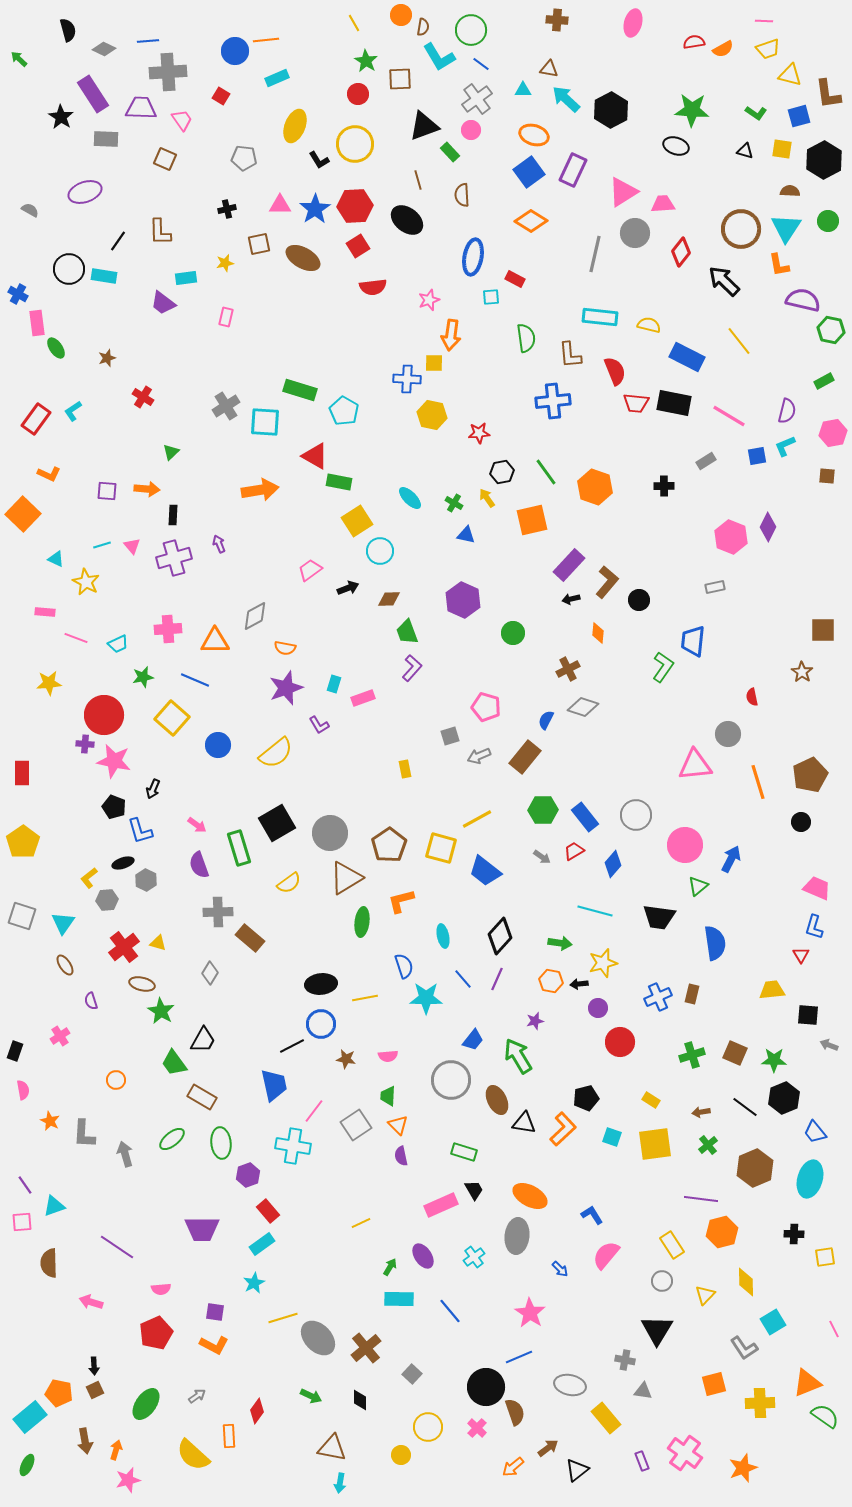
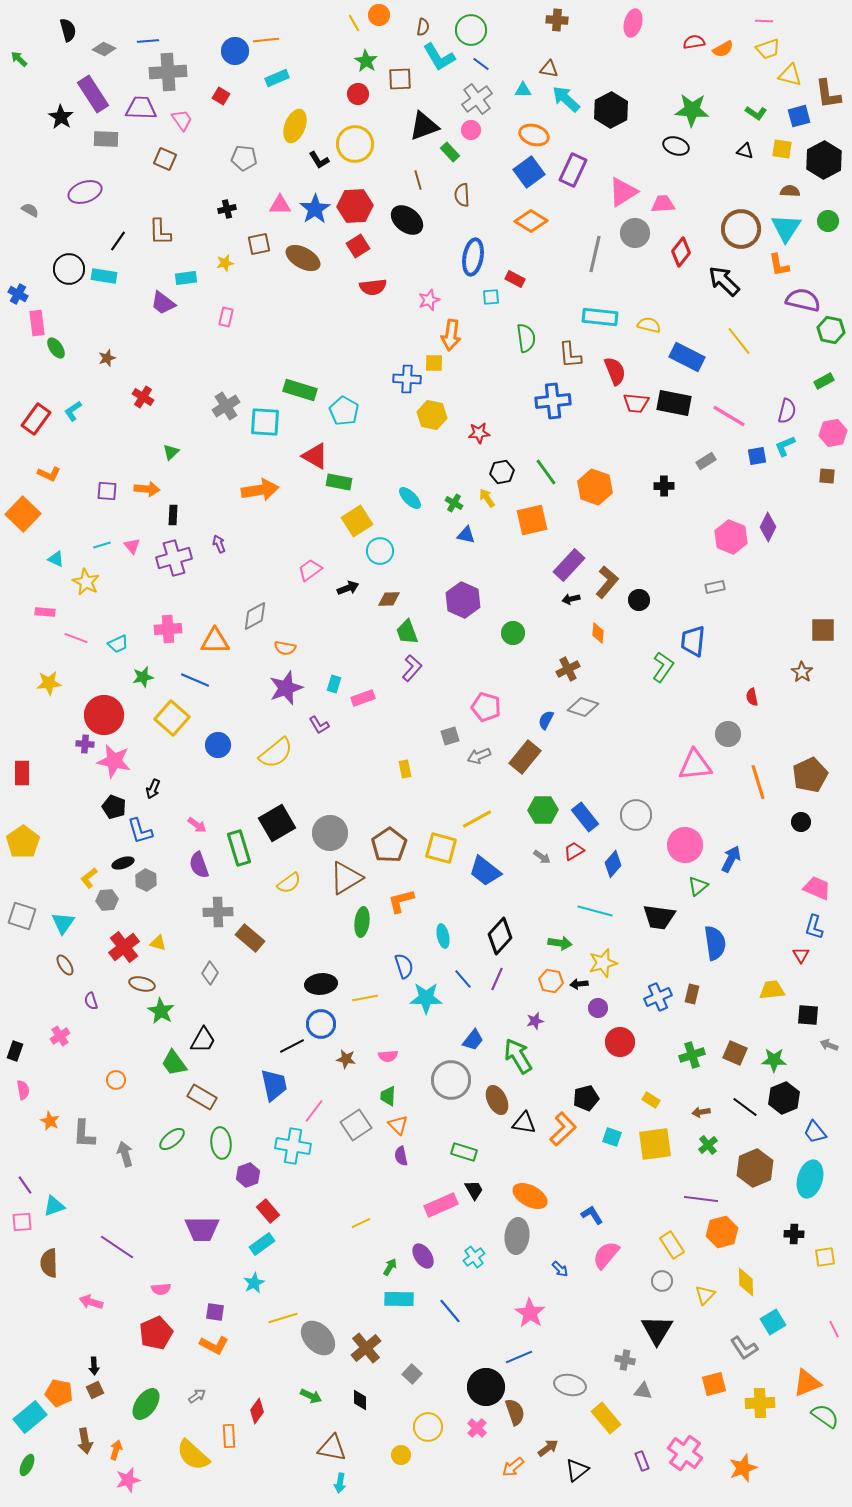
orange circle at (401, 15): moved 22 px left
